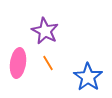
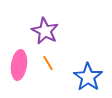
pink ellipse: moved 1 px right, 2 px down
